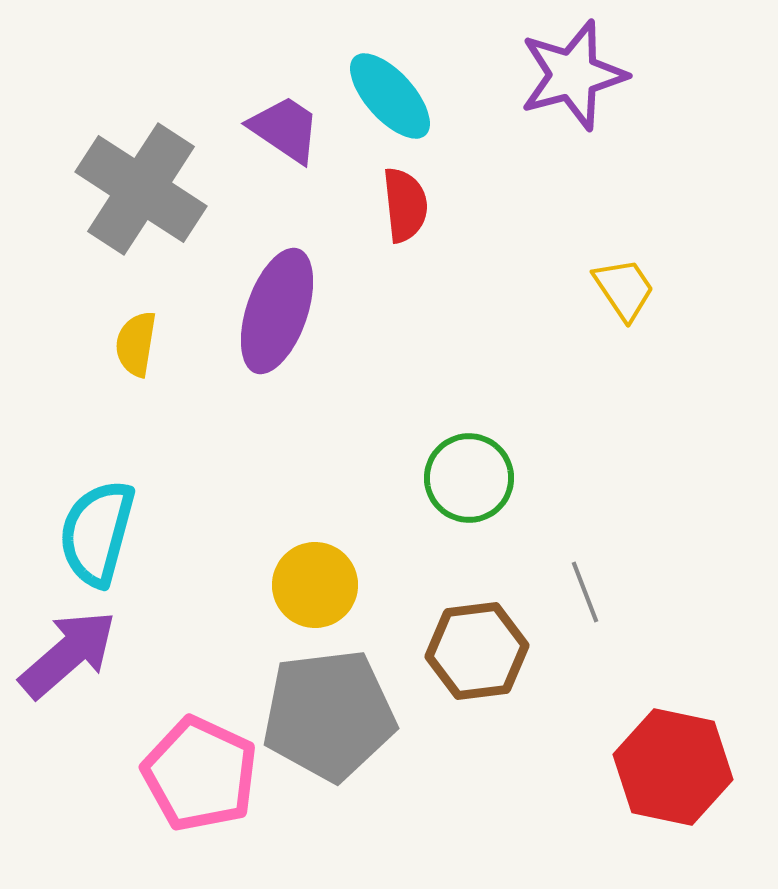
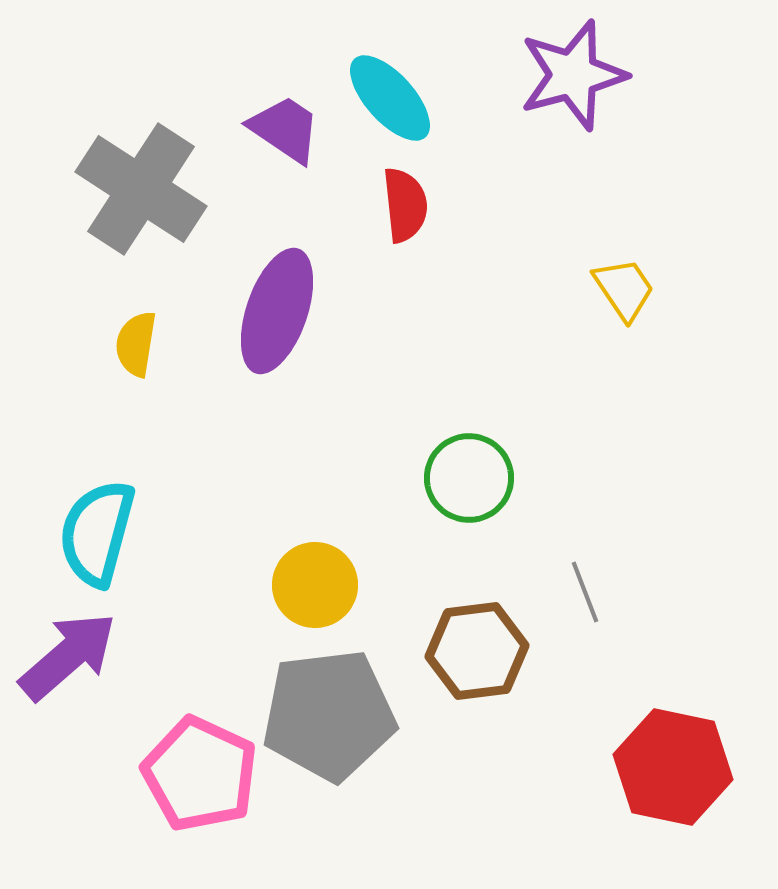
cyan ellipse: moved 2 px down
purple arrow: moved 2 px down
